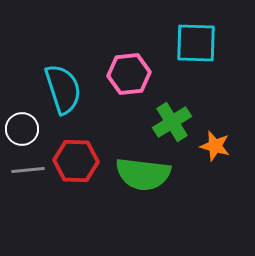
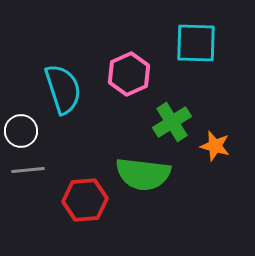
pink hexagon: rotated 18 degrees counterclockwise
white circle: moved 1 px left, 2 px down
red hexagon: moved 9 px right, 39 px down; rotated 6 degrees counterclockwise
